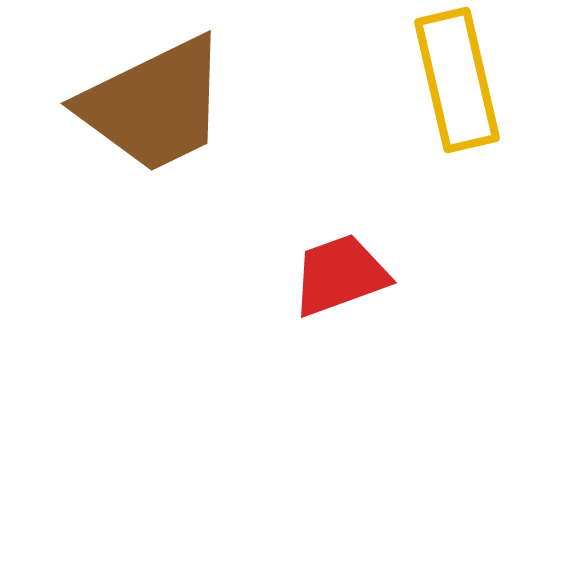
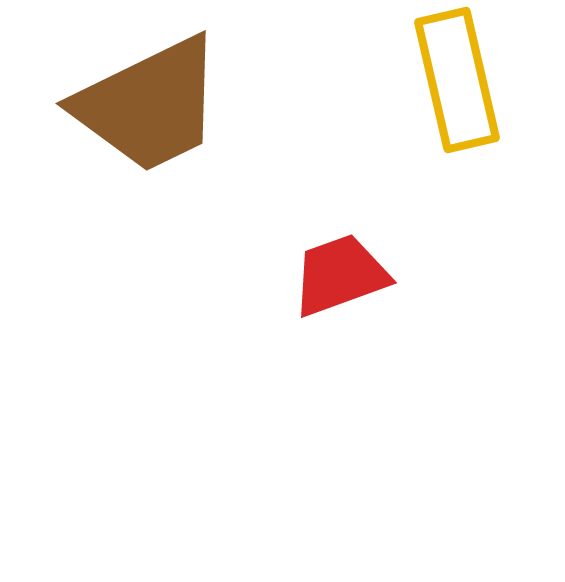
brown trapezoid: moved 5 px left
